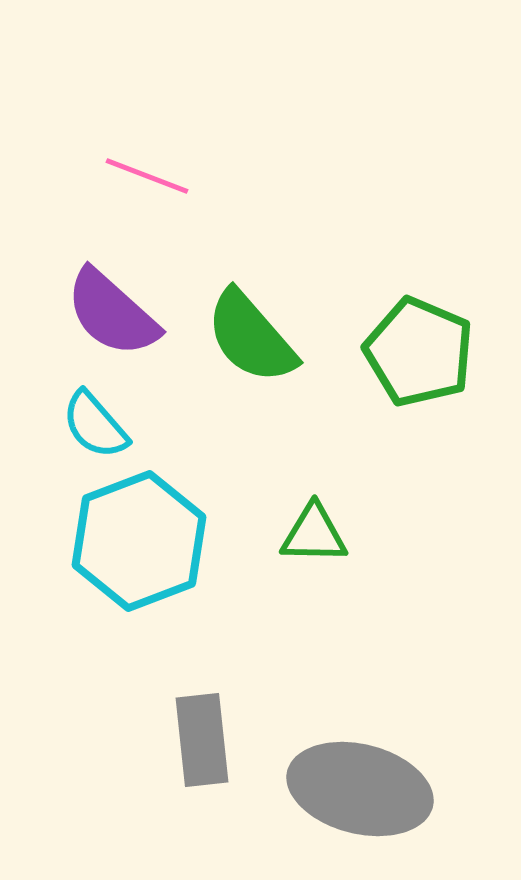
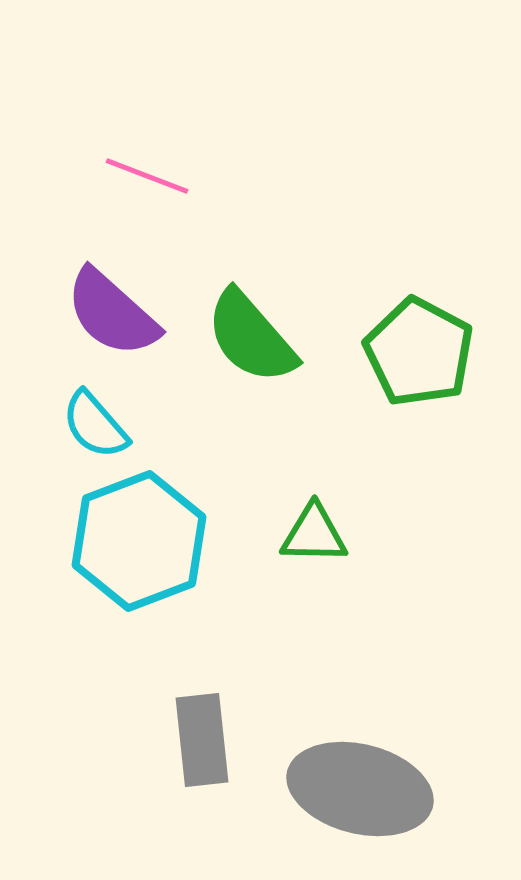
green pentagon: rotated 5 degrees clockwise
